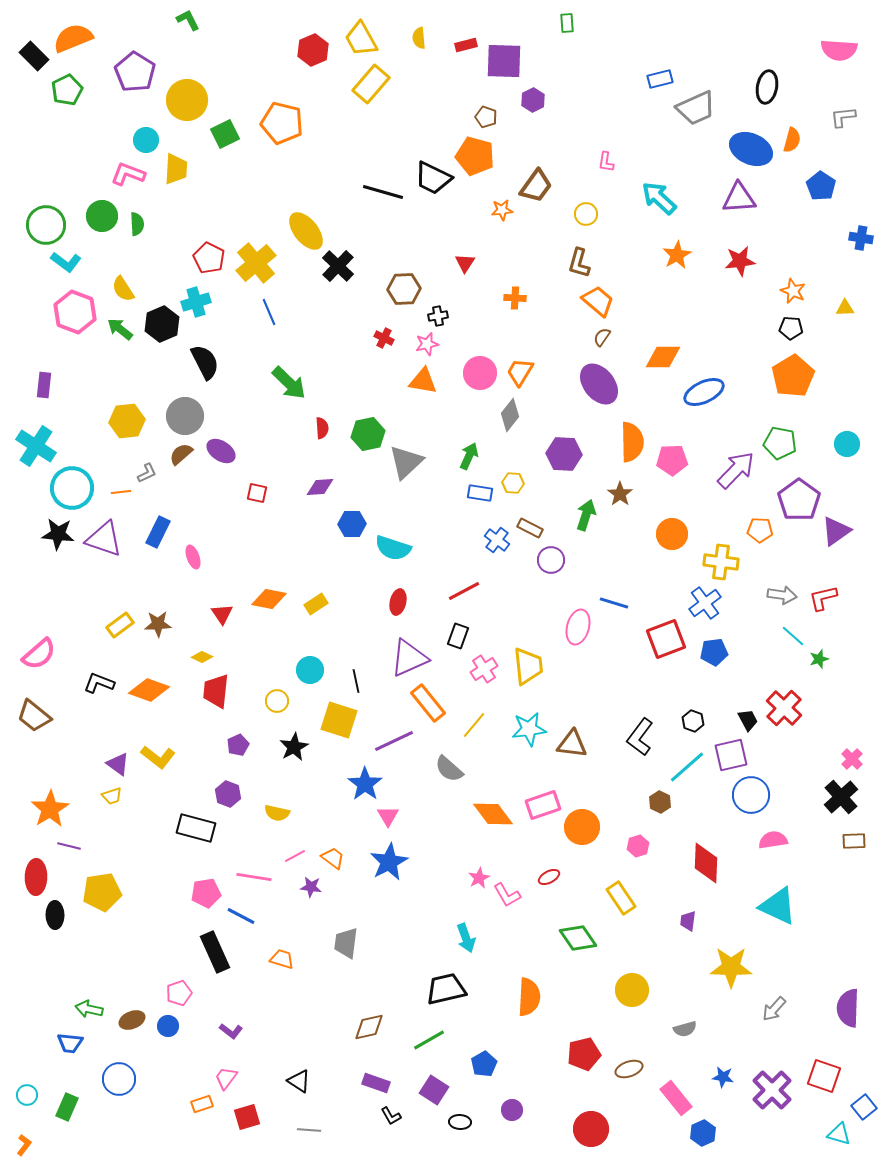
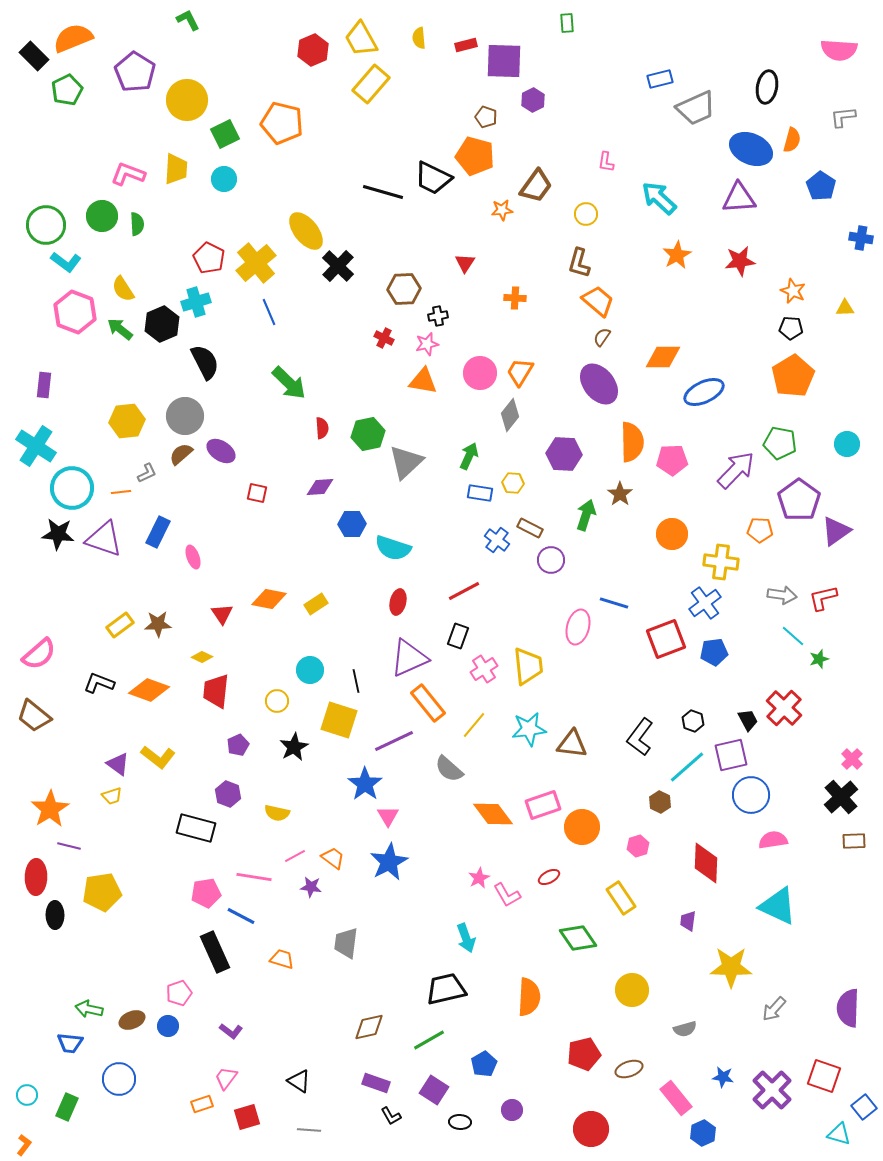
cyan circle at (146, 140): moved 78 px right, 39 px down
